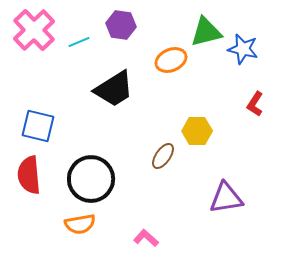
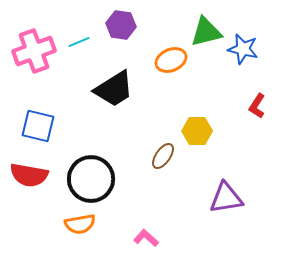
pink cross: moved 21 px down; rotated 24 degrees clockwise
red L-shape: moved 2 px right, 2 px down
red semicircle: rotated 75 degrees counterclockwise
